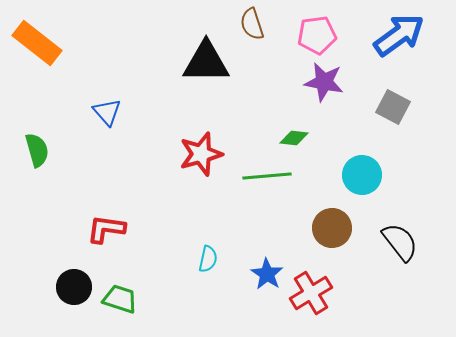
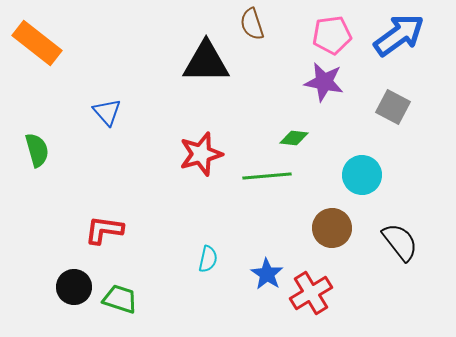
pink pentagon: moved 15 px right
red L-shape: moved 2 px left, 1 px down
